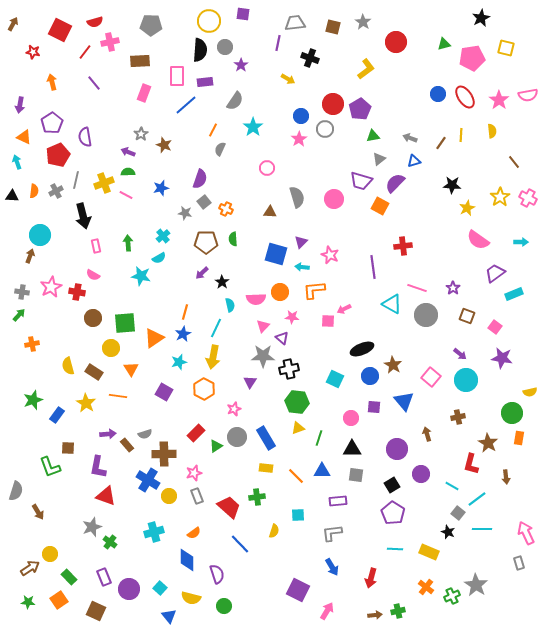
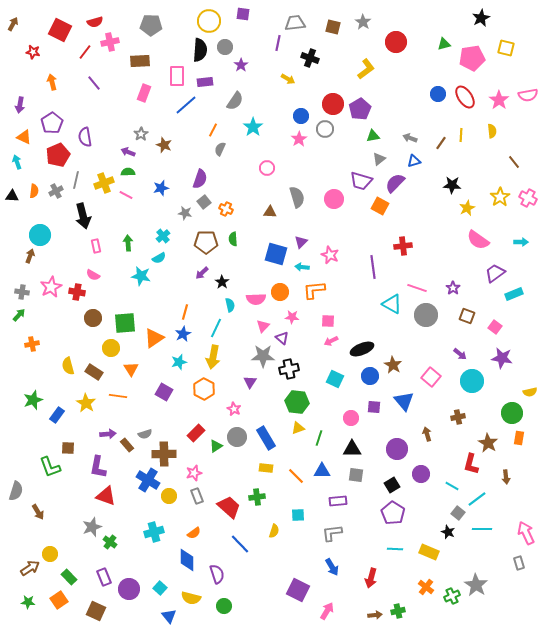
pink arrow at (344, 309): moved 13 px left, 32 px down
cyan circle at (466, 380): moved 6 px right, 1 px down
pink star at (234, 409): rotated 24 degrees counterclockwise
